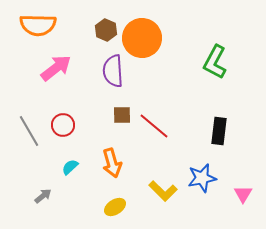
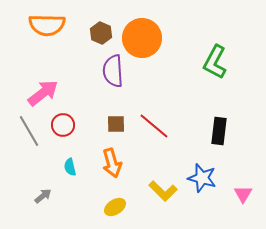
orange semicircle: moved 9 px right
brown hexagon: moved 5 px left, 3 px down
pink arrow: moved 13 px left, 25 px down
brown square: moved 6 px left, 9 px down
cyan semicircle: rotated 60 degrees counterclockwise
blue star: rotated 28 degrees clockwise
